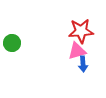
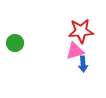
green circle: moved 3 px right
pink triangle: moved 2 px left
